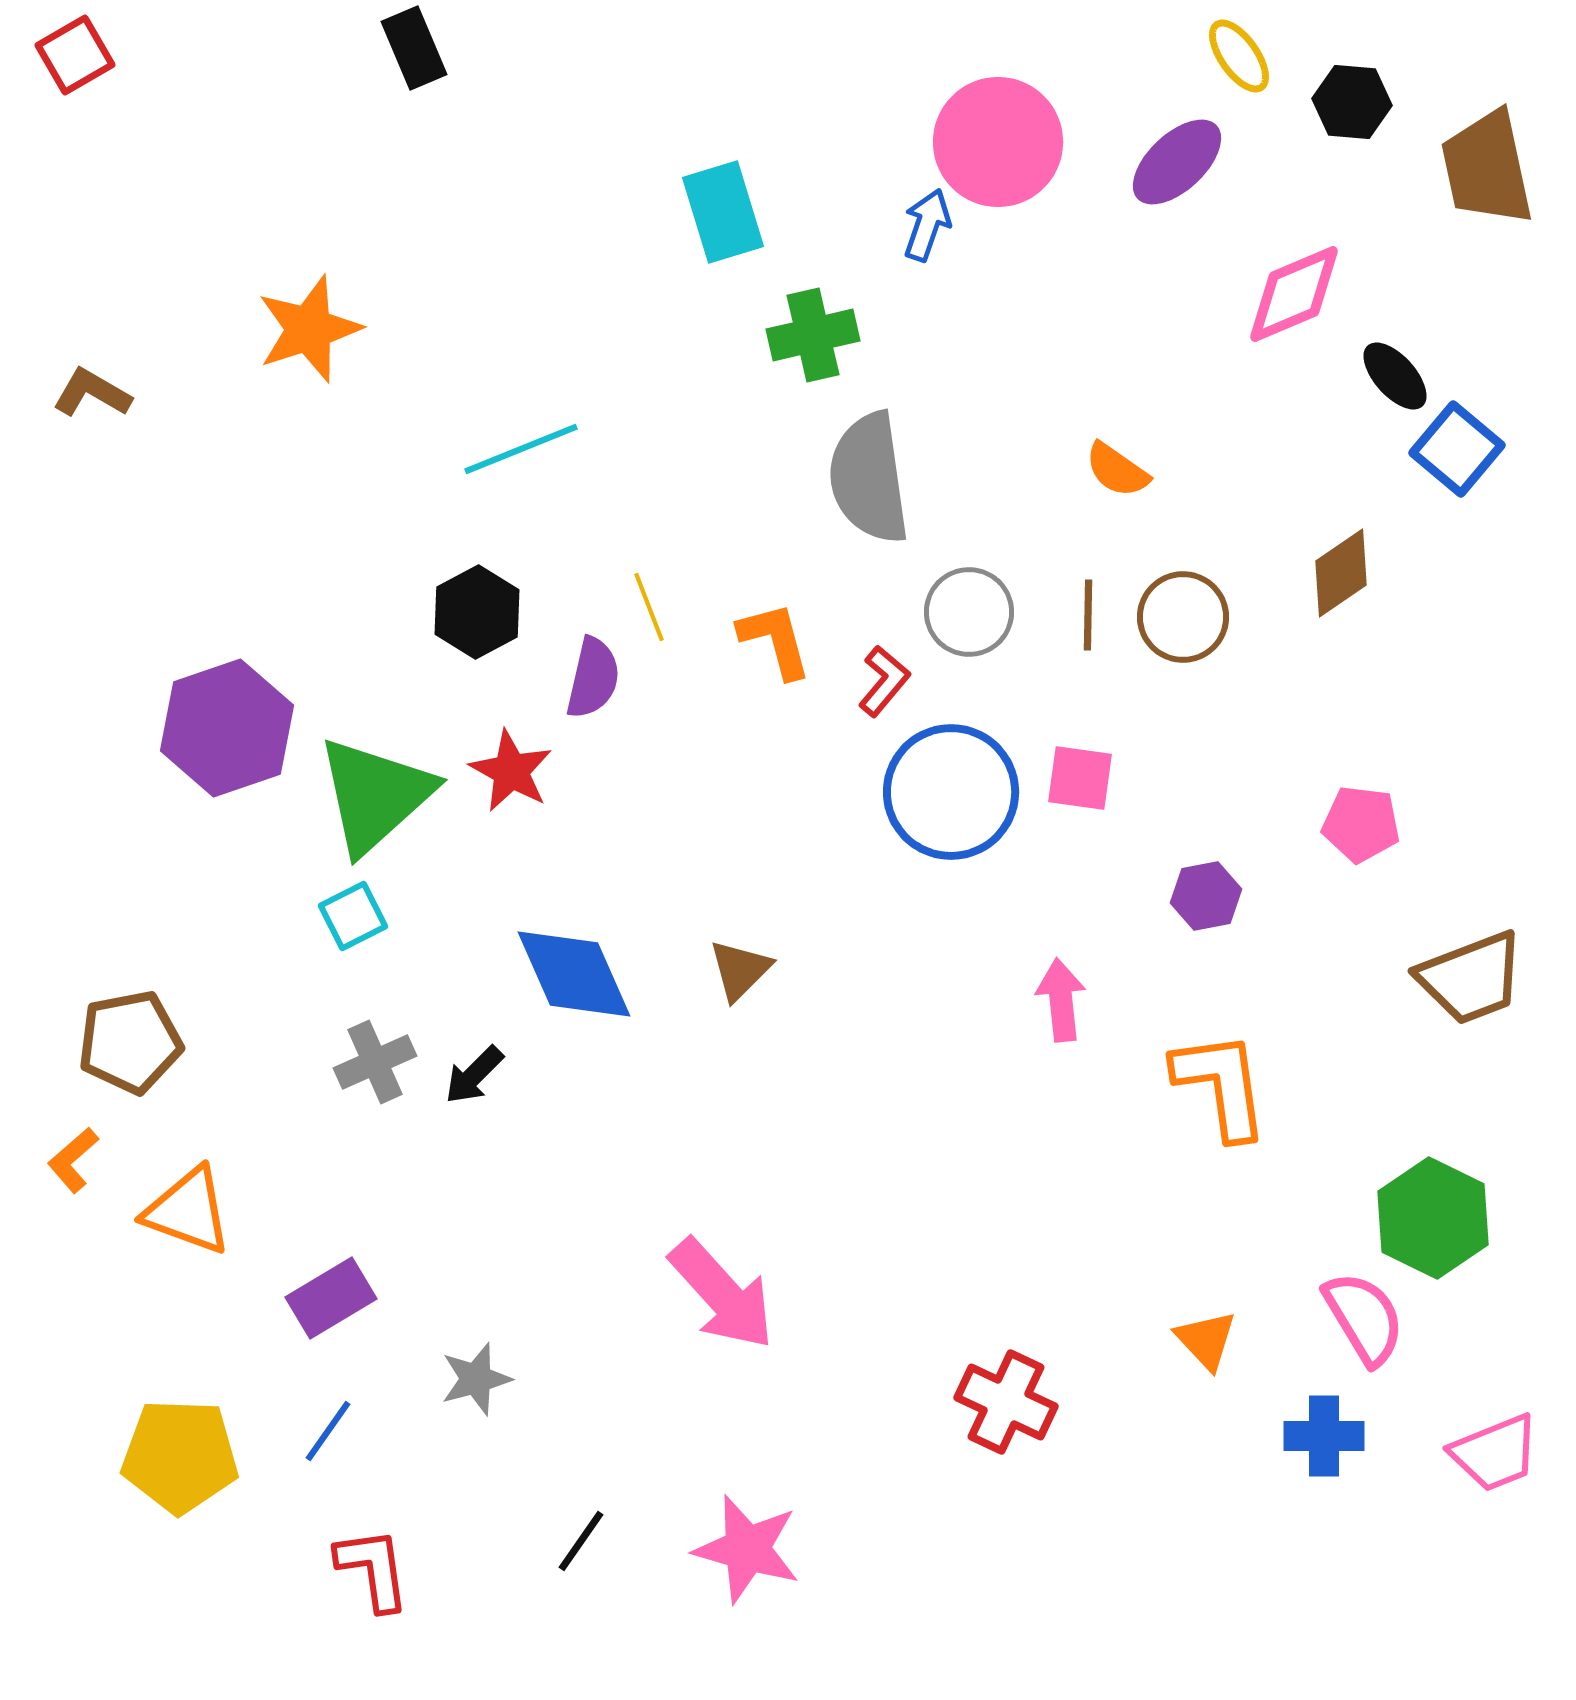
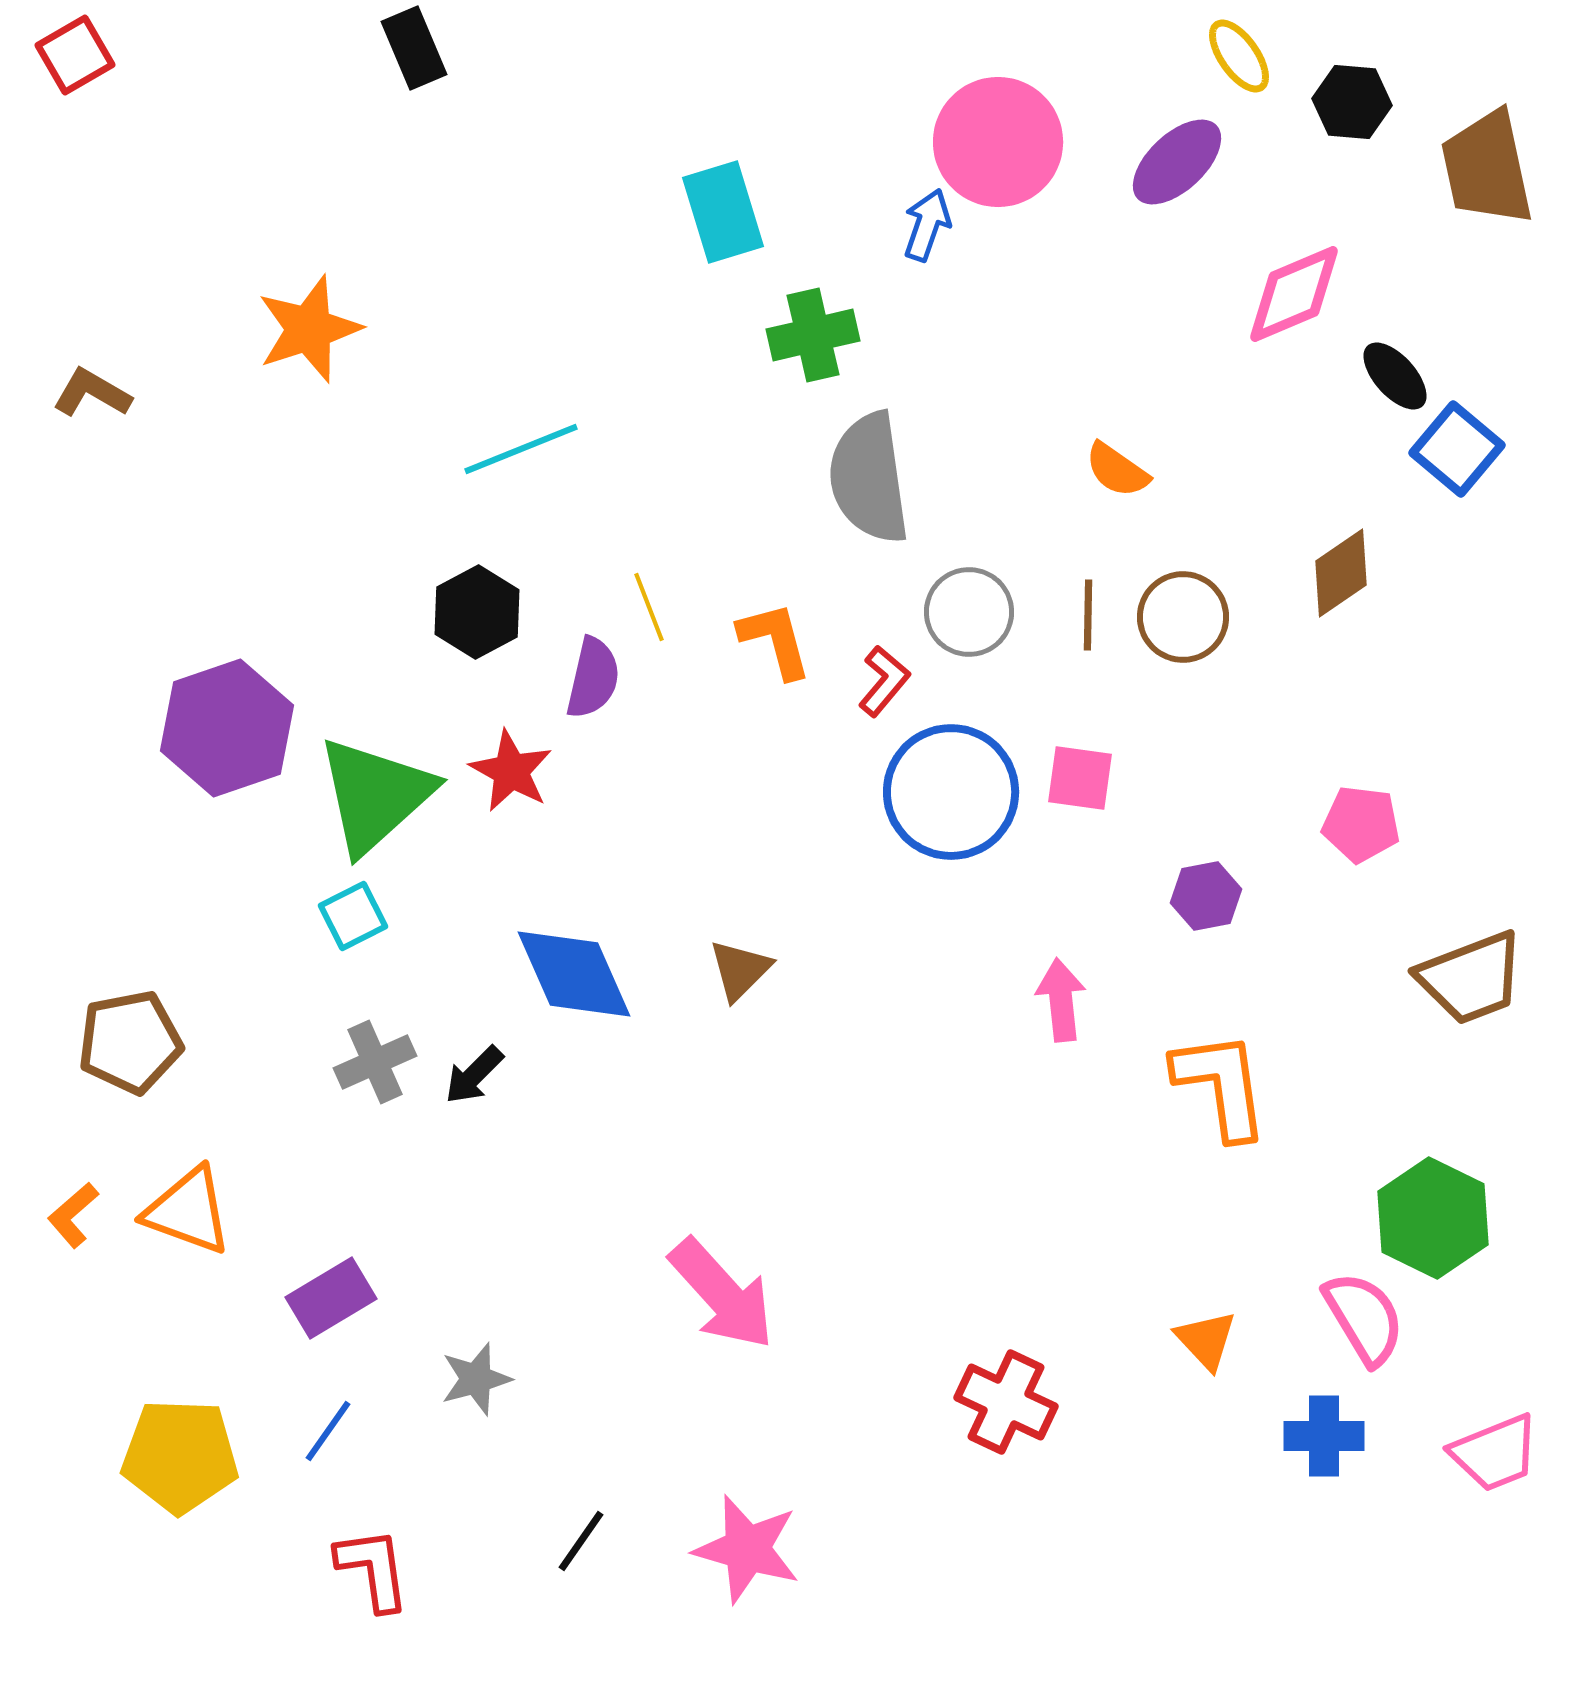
orange L-shape at (73, 1160): moved 55 px down
